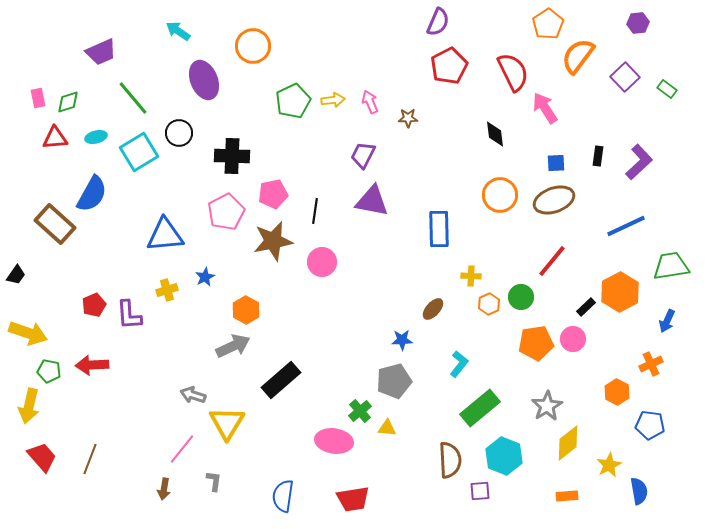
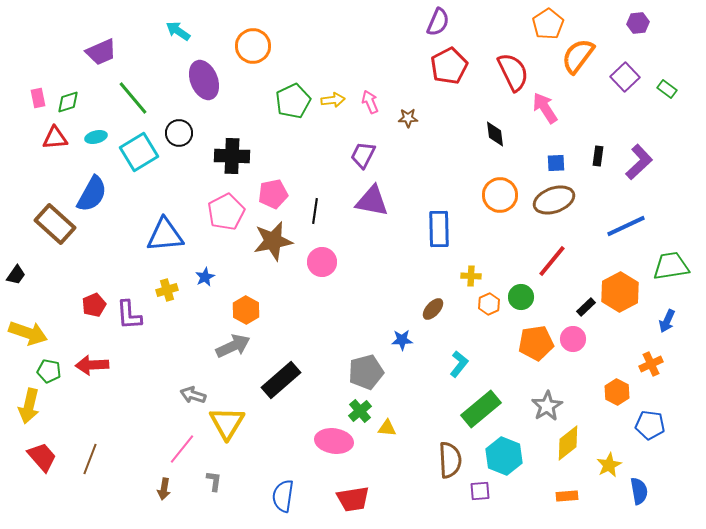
gray pentagon at (394, 381): moved 28 px left, 9 px up
green rectangle at (480, 408): moved 1 px right, 1 px down
